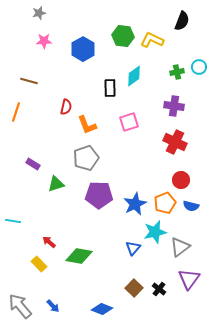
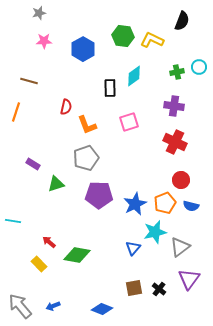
green diamond: moved 2 px left, 1 px up
brown square: rotated 36 degrees clockwise
blue arrow: rotated 112 degrees clockwise
